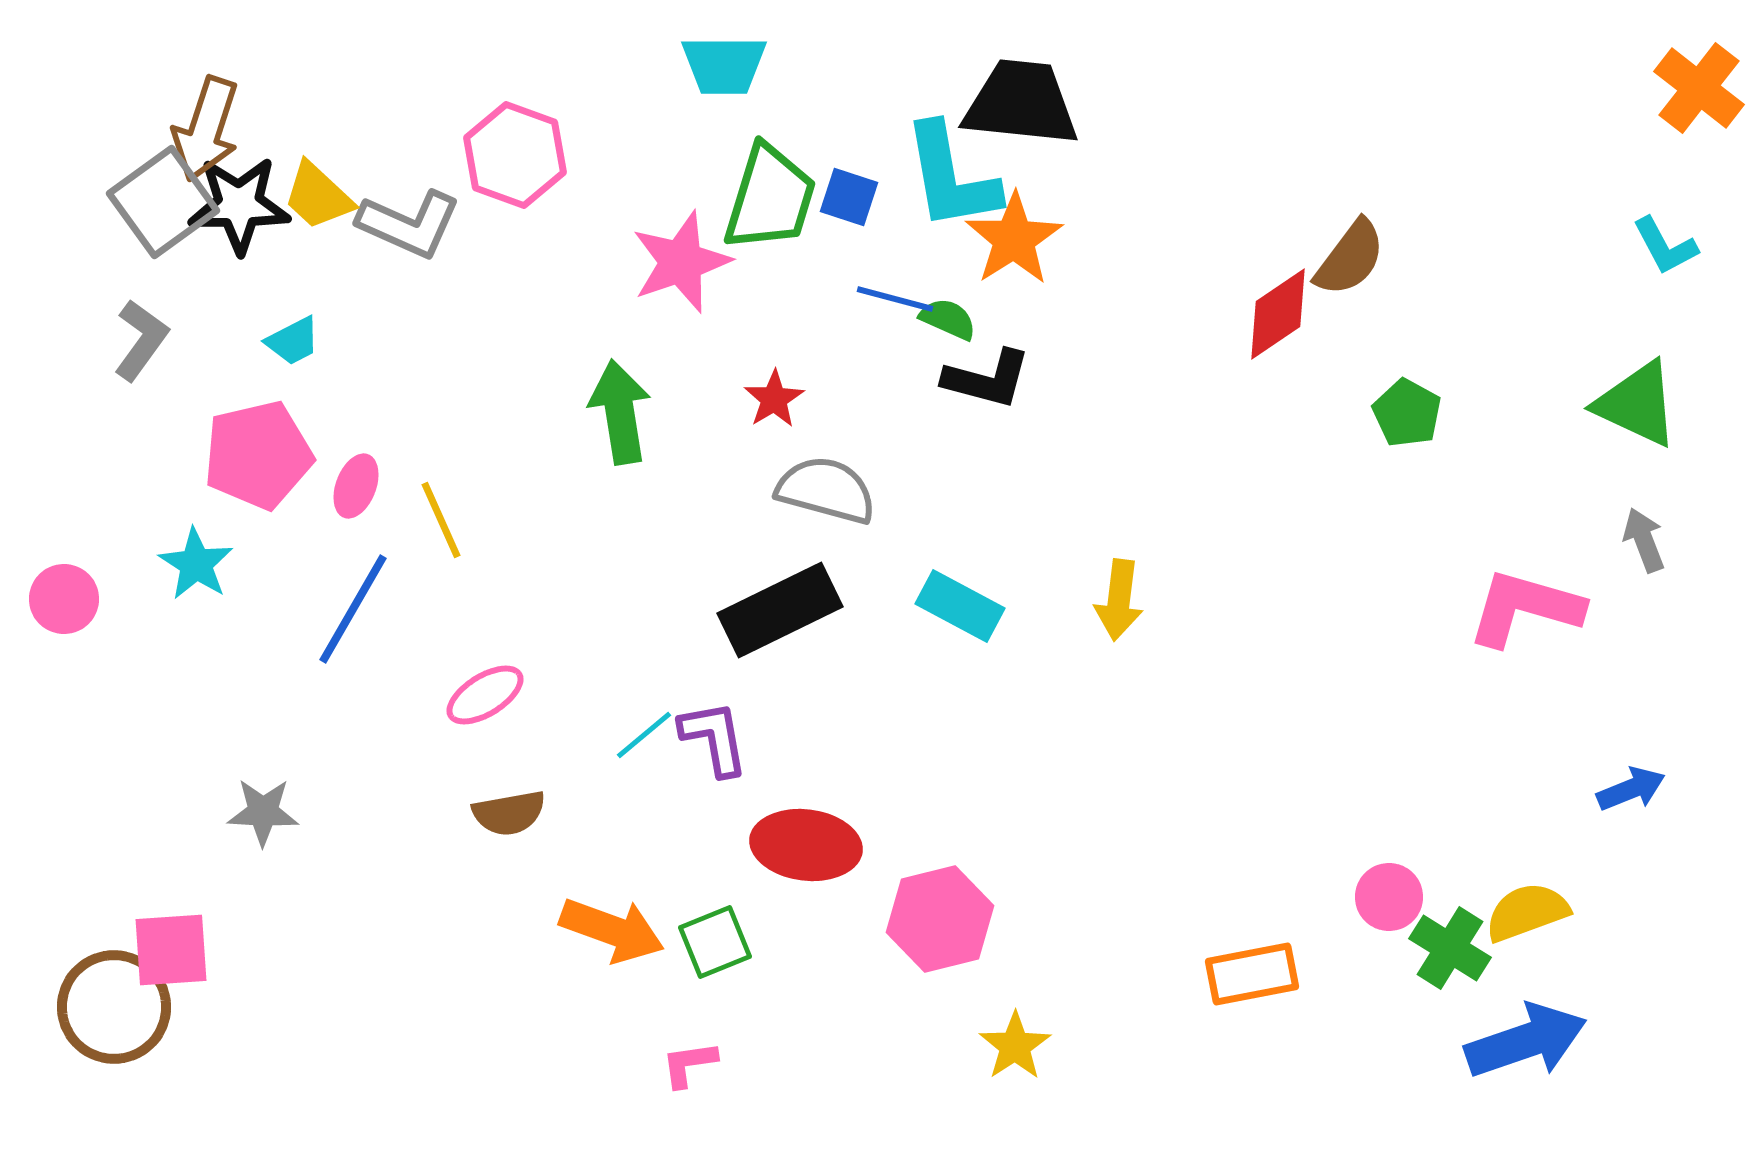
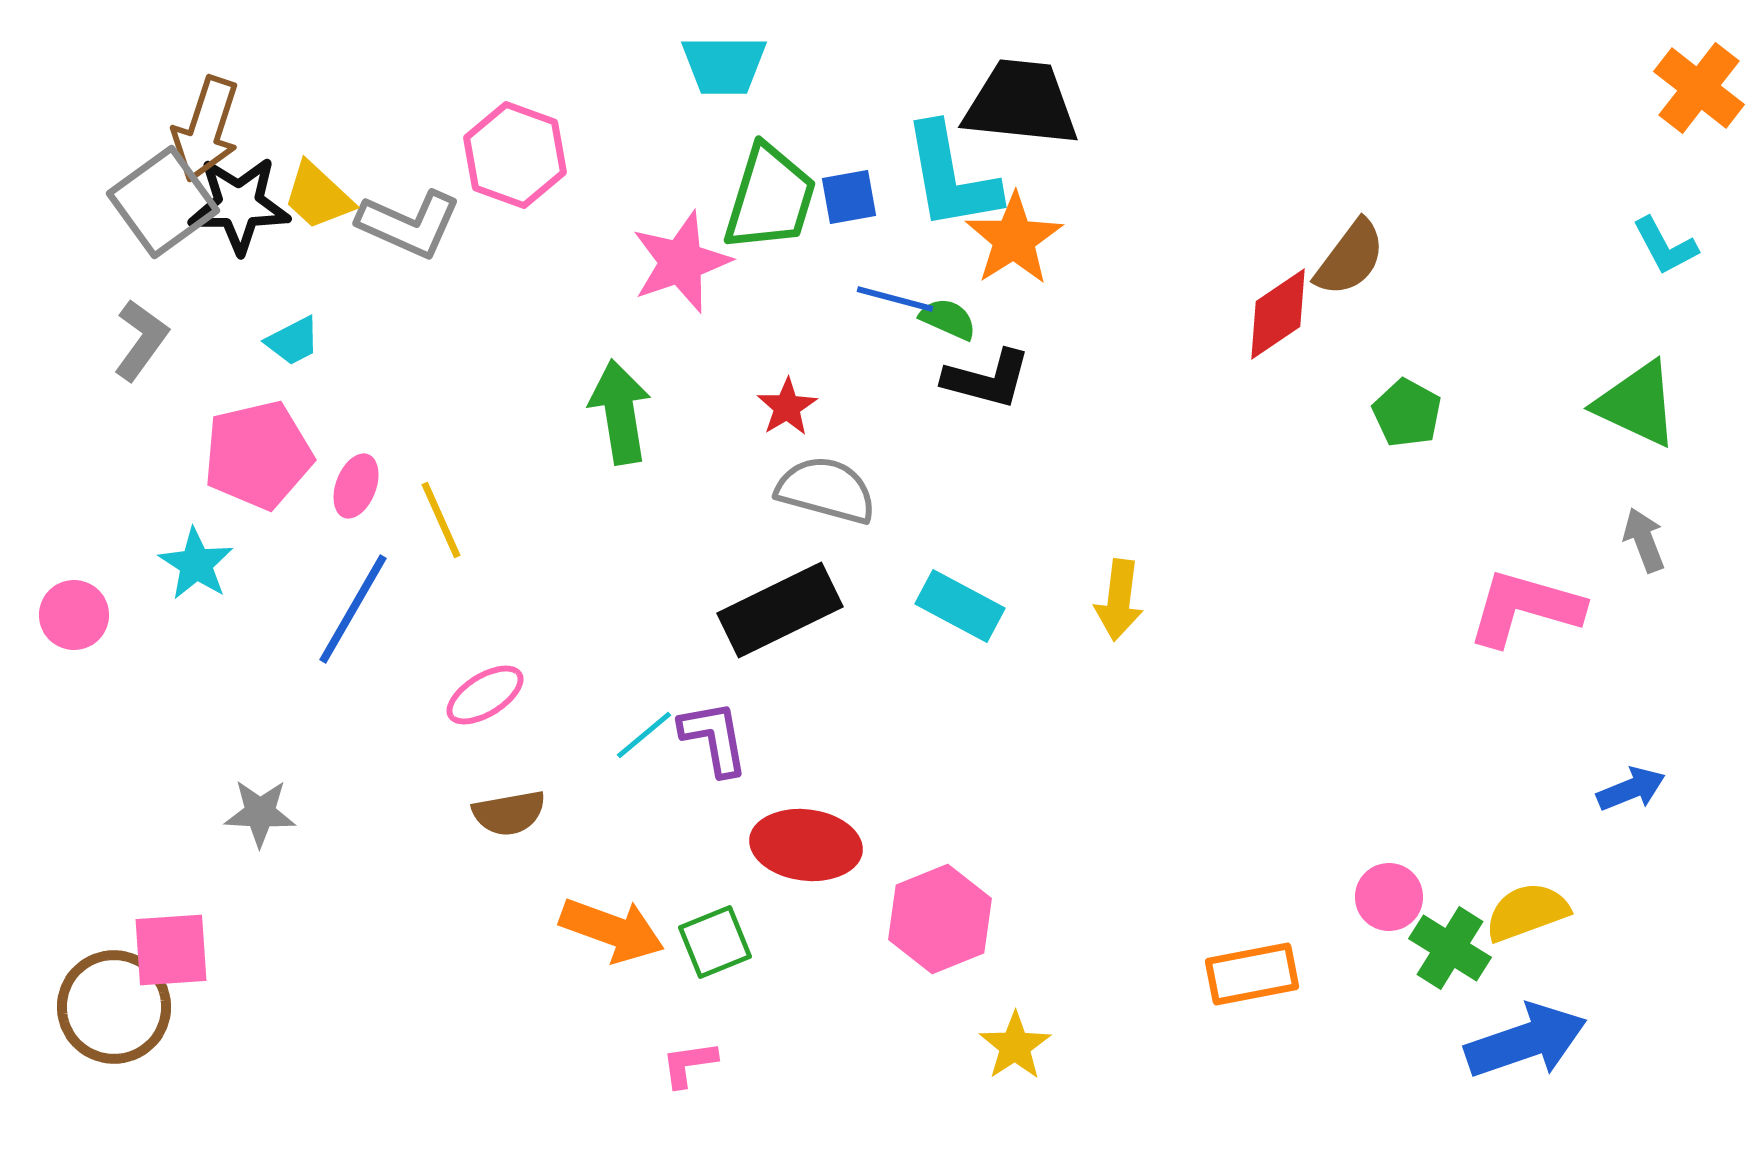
blue square at (849, 197): rotated 28 degrees counterclockwise
red star at (774, 399): moved 13 px right, 8 px down
pink circle at (64, 599): moved 10 px right, 16 px down
gray star at (263, 812): moved 3 px left, 1 px down
pink hexagon at (940, 919): rotated 8 degrees counterclockwise
